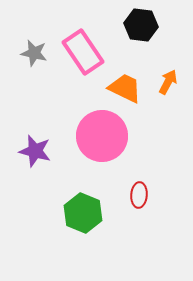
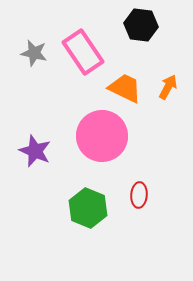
orange arrow: moved 5 px down
purple star: rotated 8 degrees clockwise
green hexagon: moved 5 px right, 5 px up
